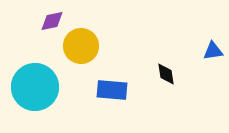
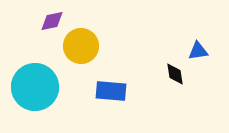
blue triangle: moved 15 px left
black diamond: moved 9 px right
blue rectangle: moved 1 px left, 1 px down
